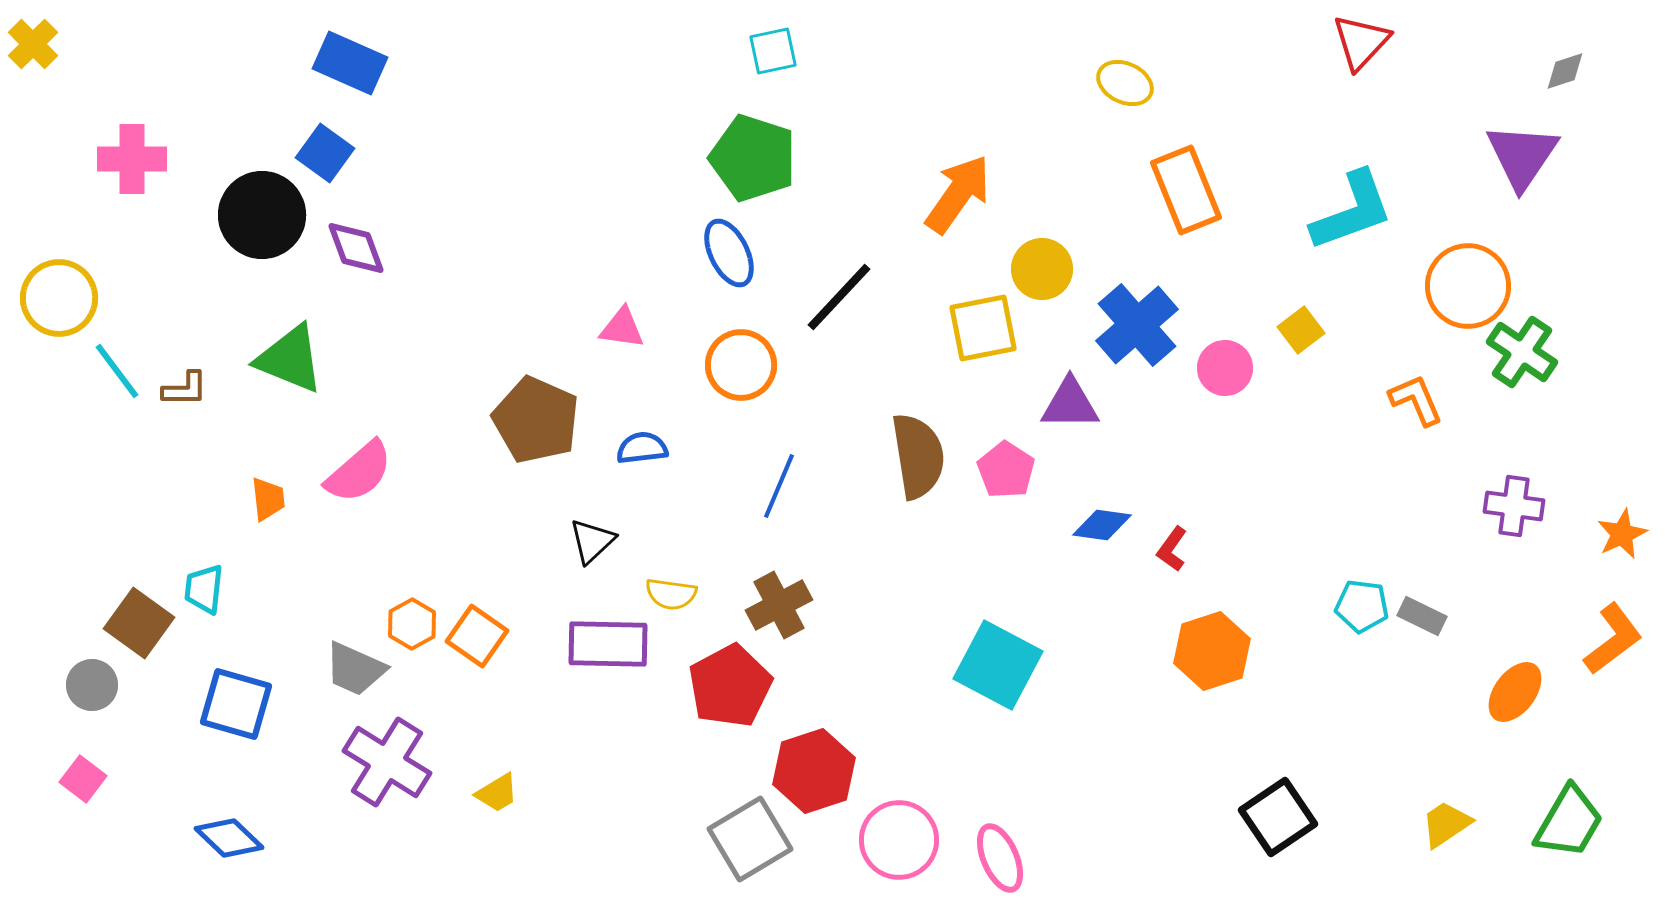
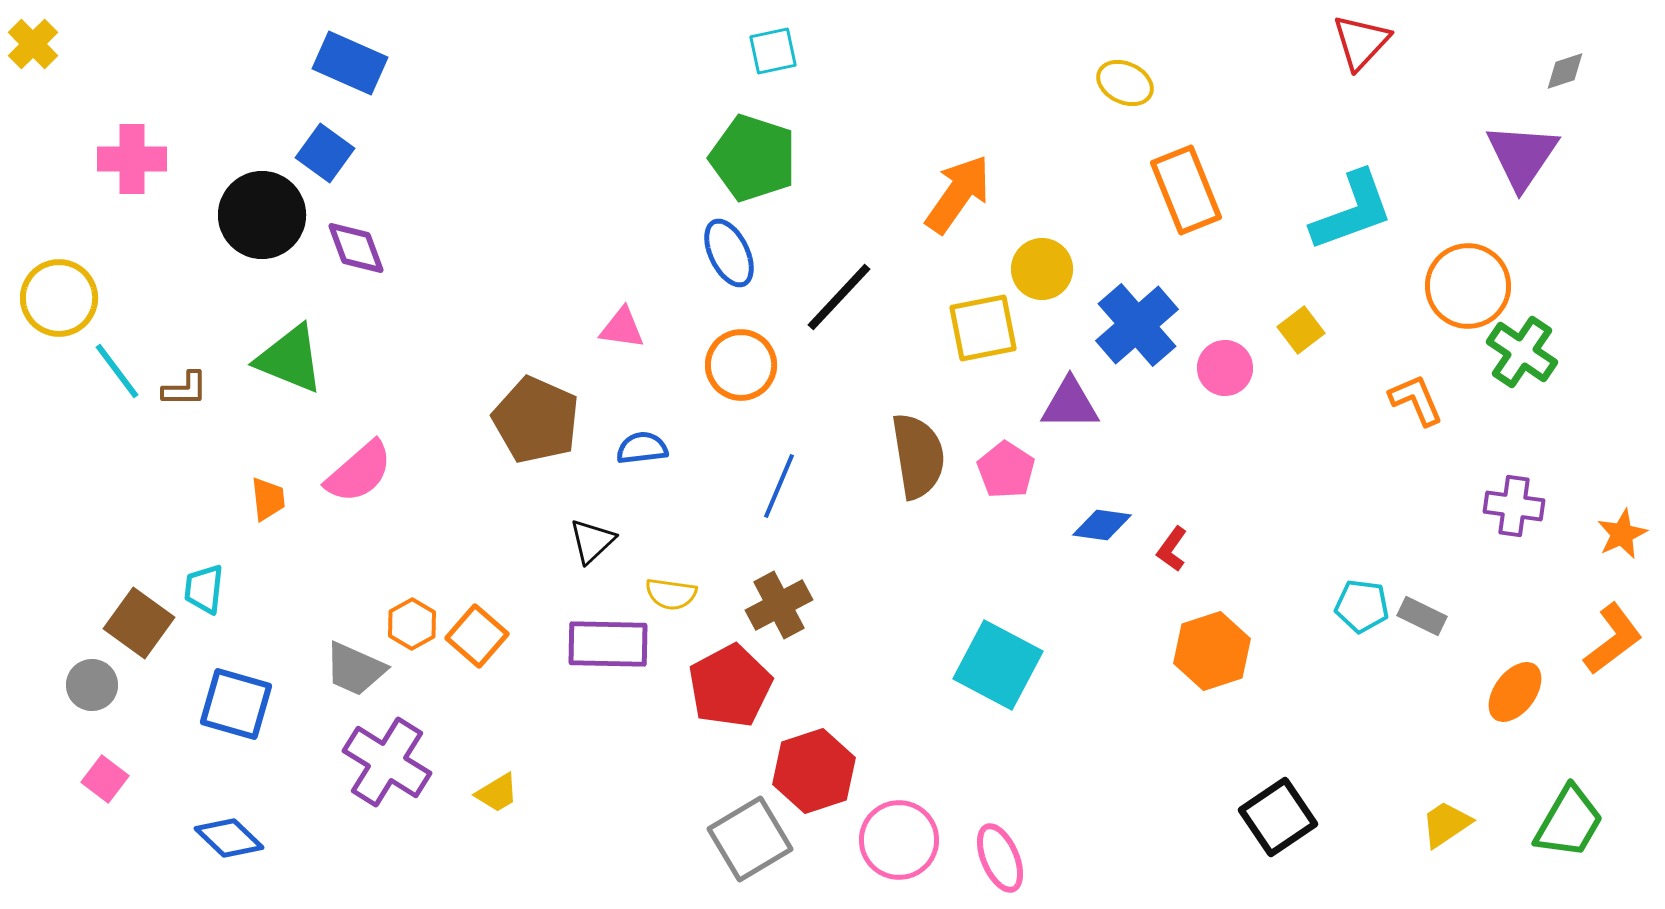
orange square at (477, 636): rotated 6 degrees clockwise
pink square at (83, 779): moved 22 px right
